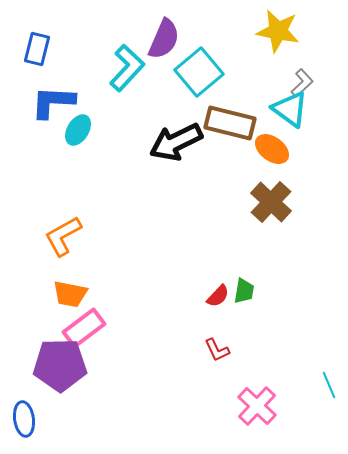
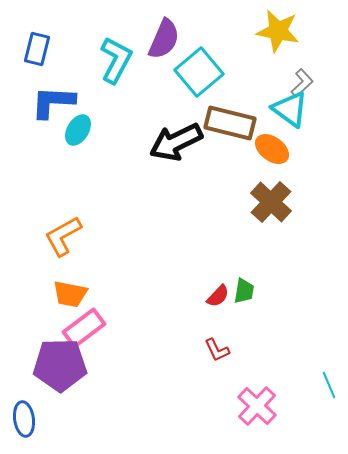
cyan L-shape: moved 11 px left, 8 px up; rotated 15 degrees counterclockwise
